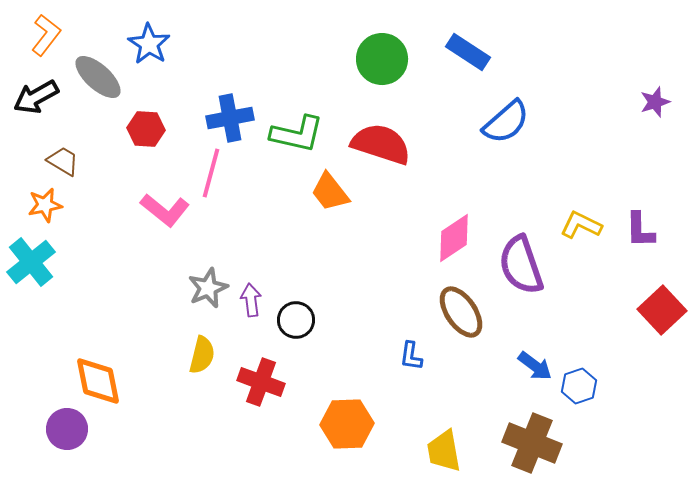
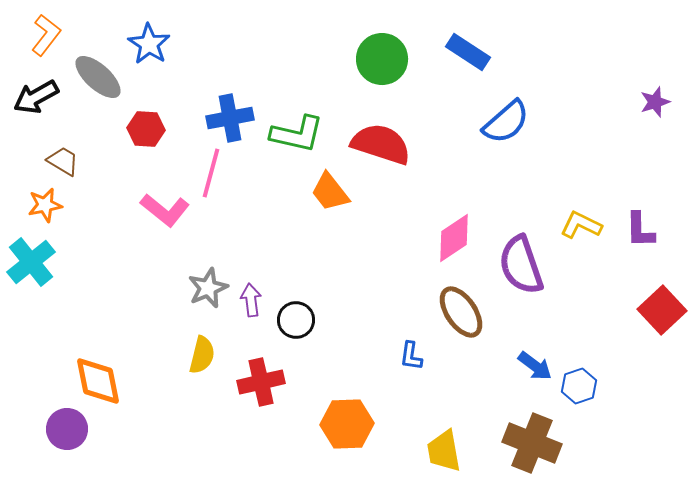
red cross: rotated 33 degrees counterclockwise
